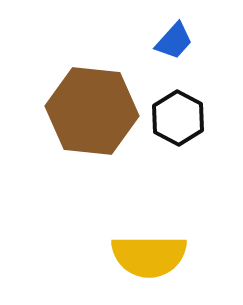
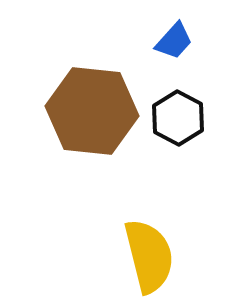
yellow semicircle: rotated 104 degrees counterclockwise
